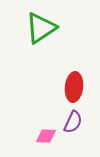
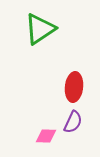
green triangle: moved 1 px left, 1 px down
